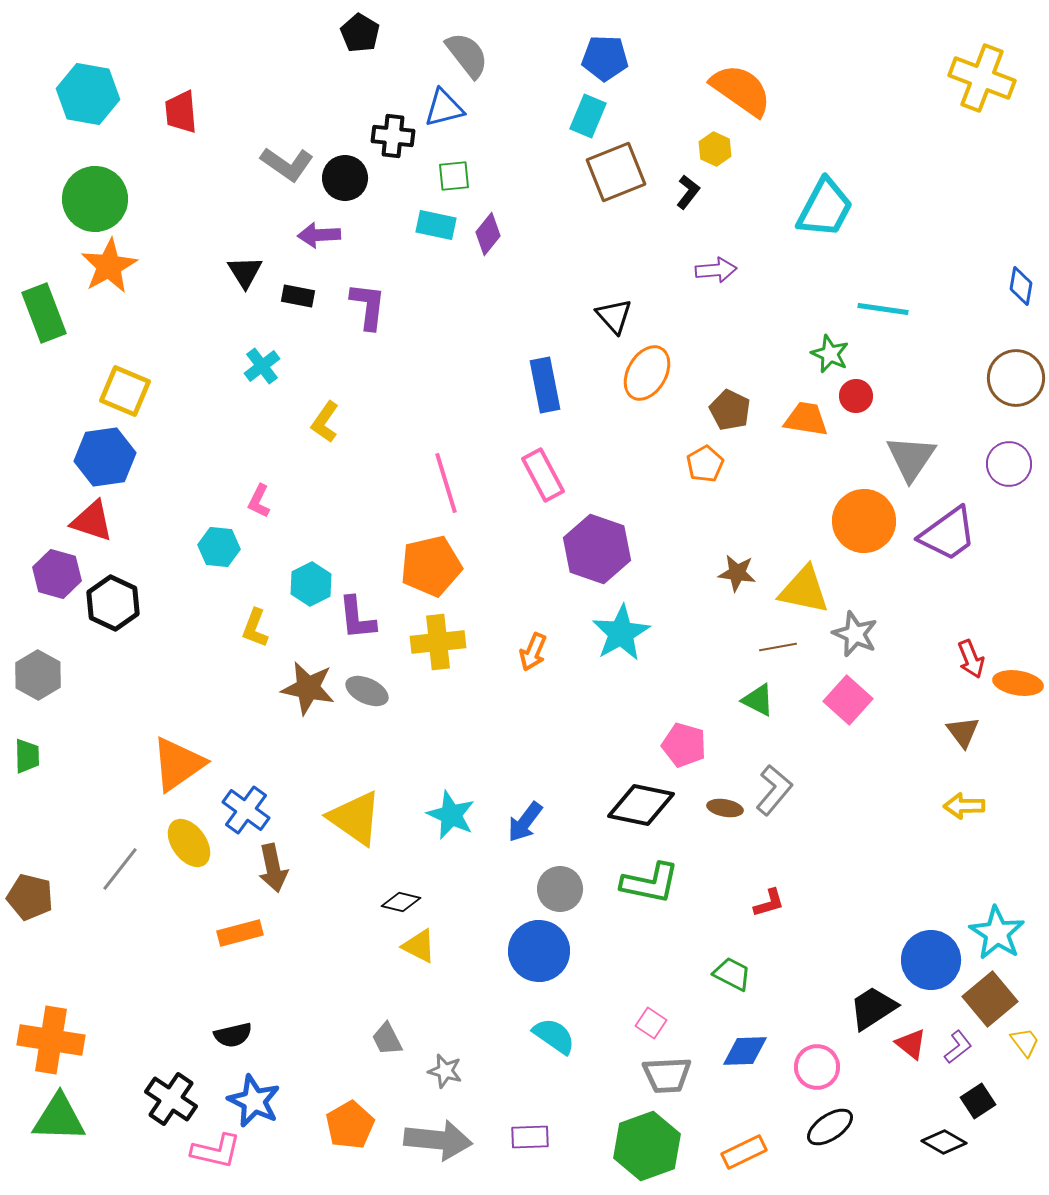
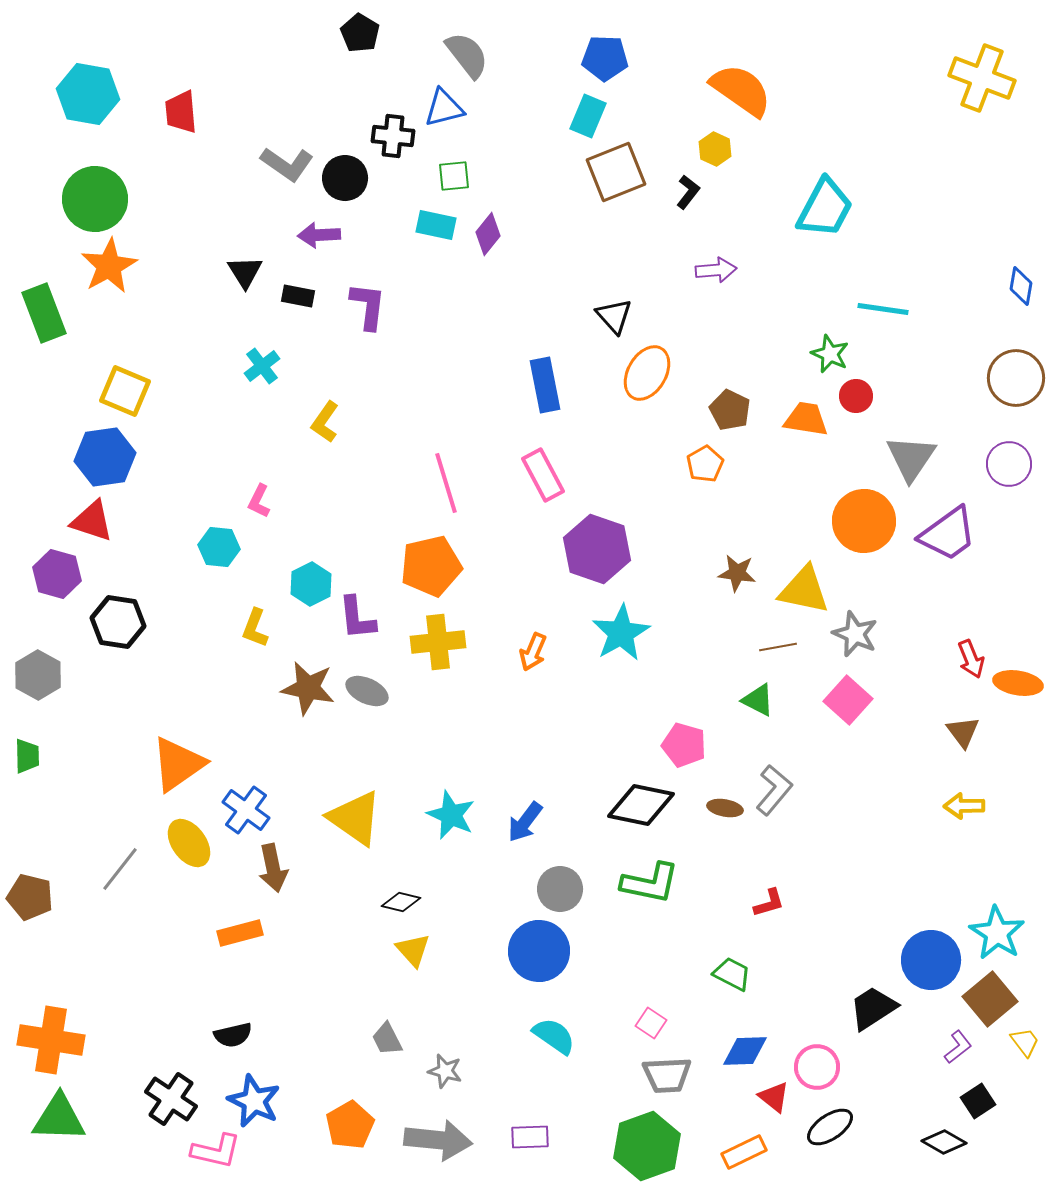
black hexagon at (113, 603): moved 5 px right, 19 px down; rotated 16 degrees counterclockwise
yellow triangle at (419, 946): moved 6 px left, 4 px down; rotated 21 degrees clockwise
red triangle at (911, 1044): moved 137 px left, 53 px down
